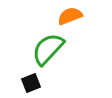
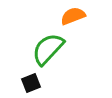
orange semicircle: moved 3 px right
